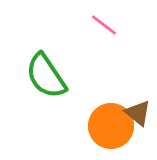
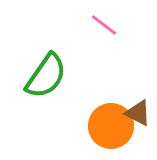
green semicircle: rotated 111 degrees counterclockwise
brown triangle: rotated 12 degrees counterclockwise
